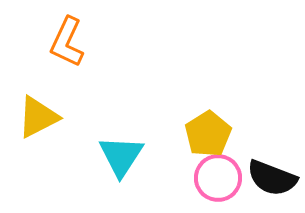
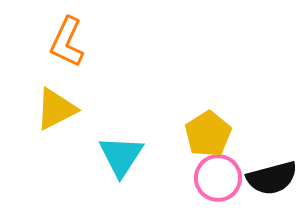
yellow triangle: moved 18 px right, 8 px up
black semicircle: rotated 36 degrees counterclockwise
